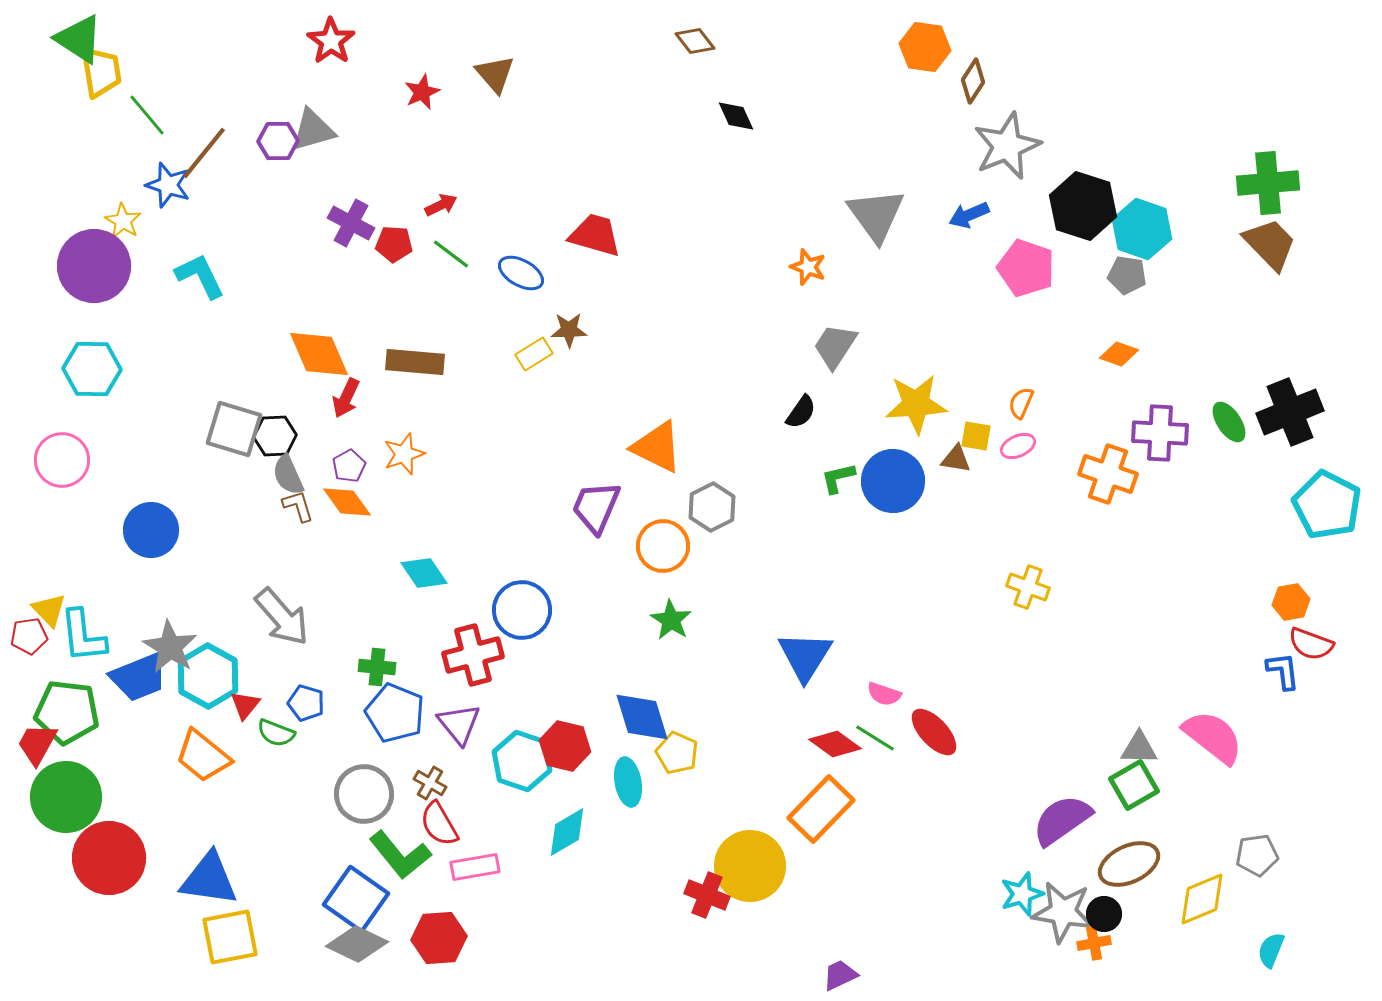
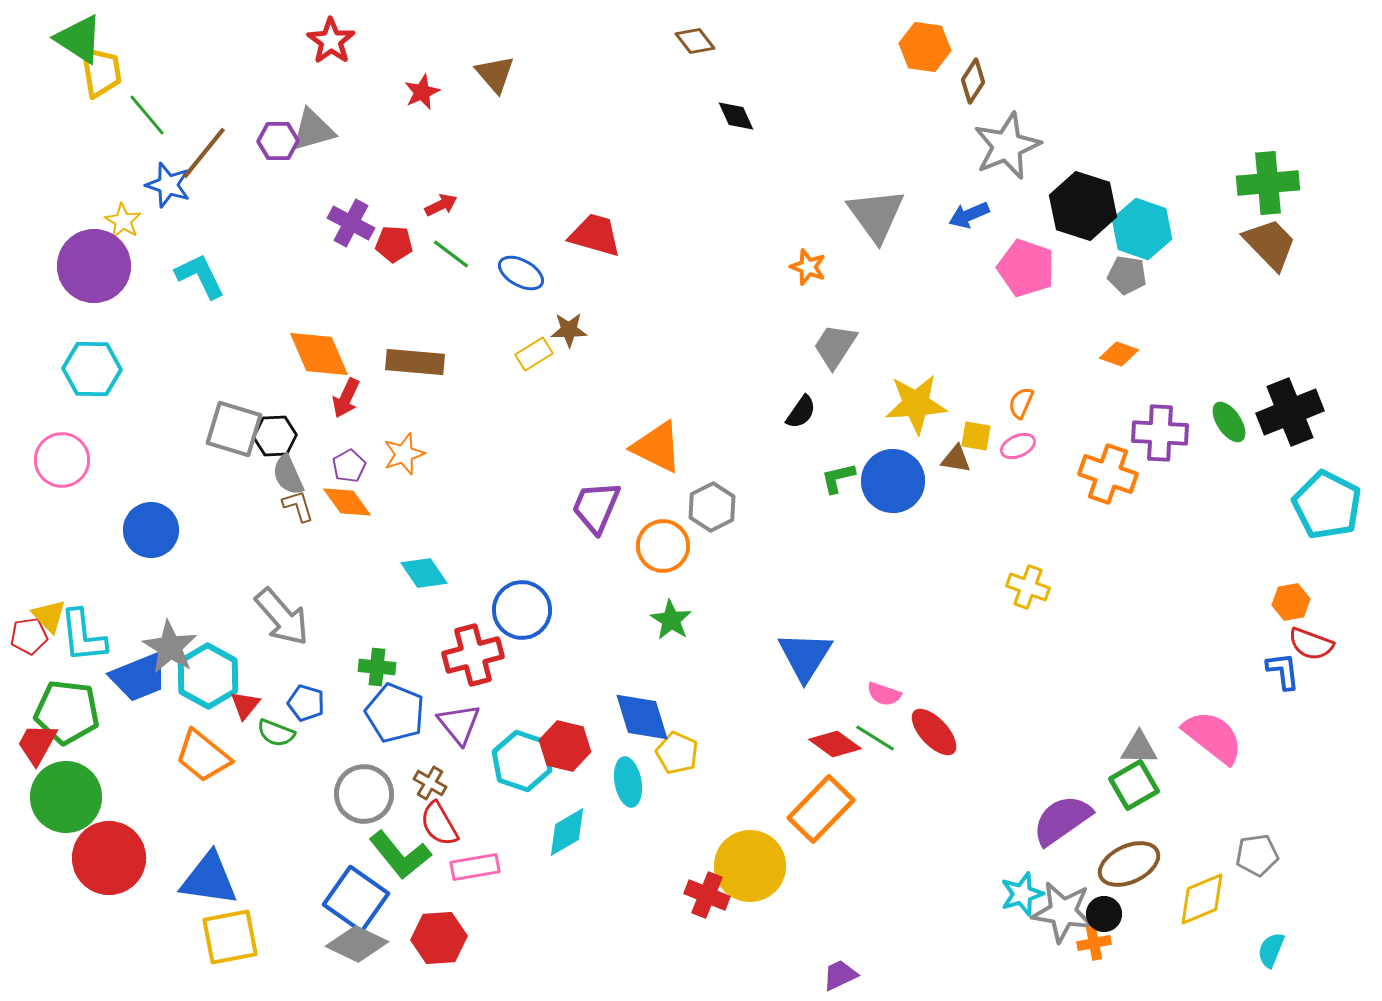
yellow triangle at (49, 610): moved 6 px down
